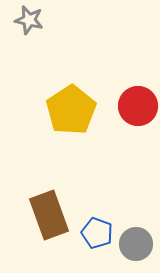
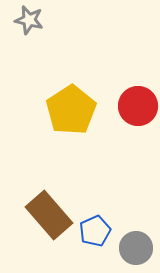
brown rectangle: rotated 21 degrees counterclockwise
blue pentagon: moved 2 px left, 2 px up; rotated 28 degrees clockwise
gray circle: moved 4 px down
